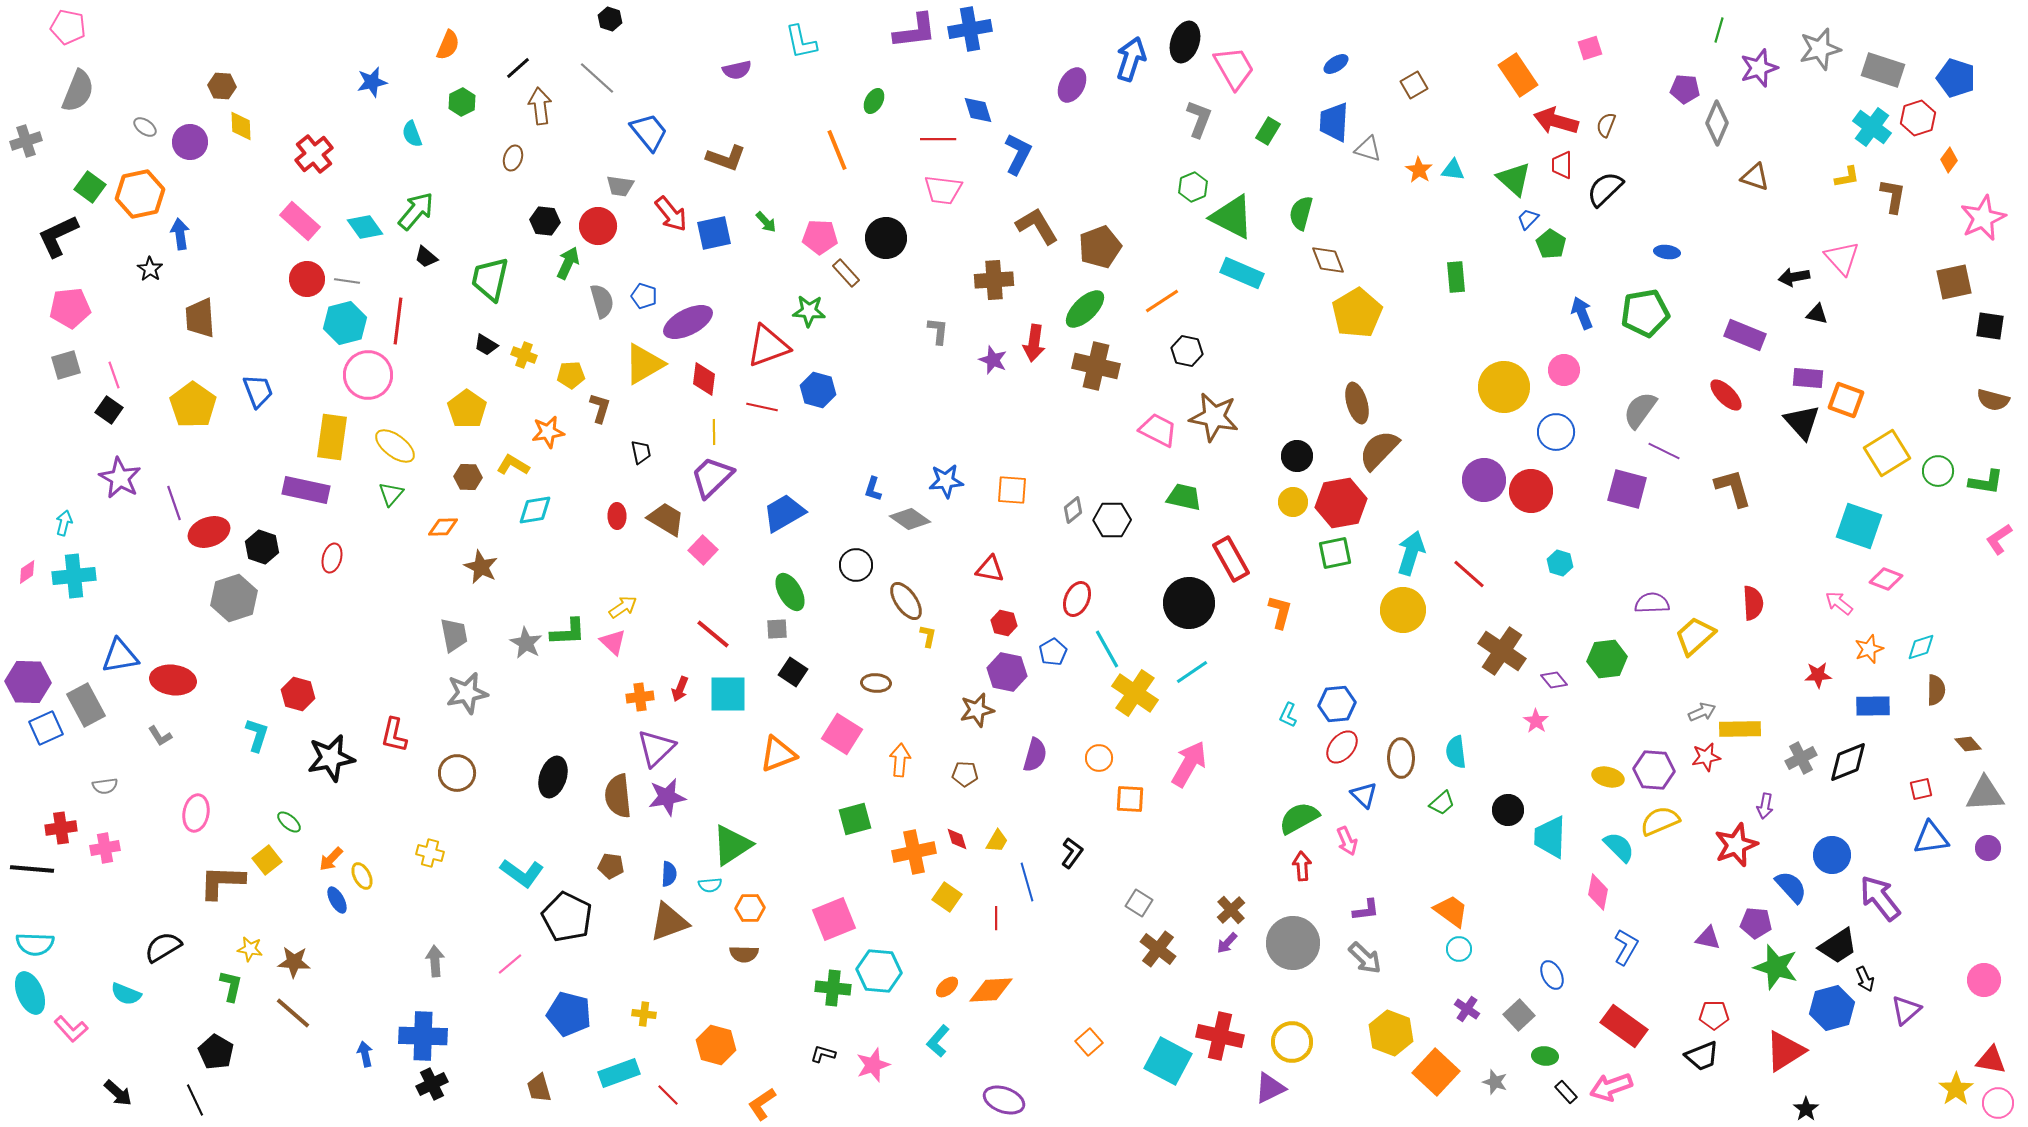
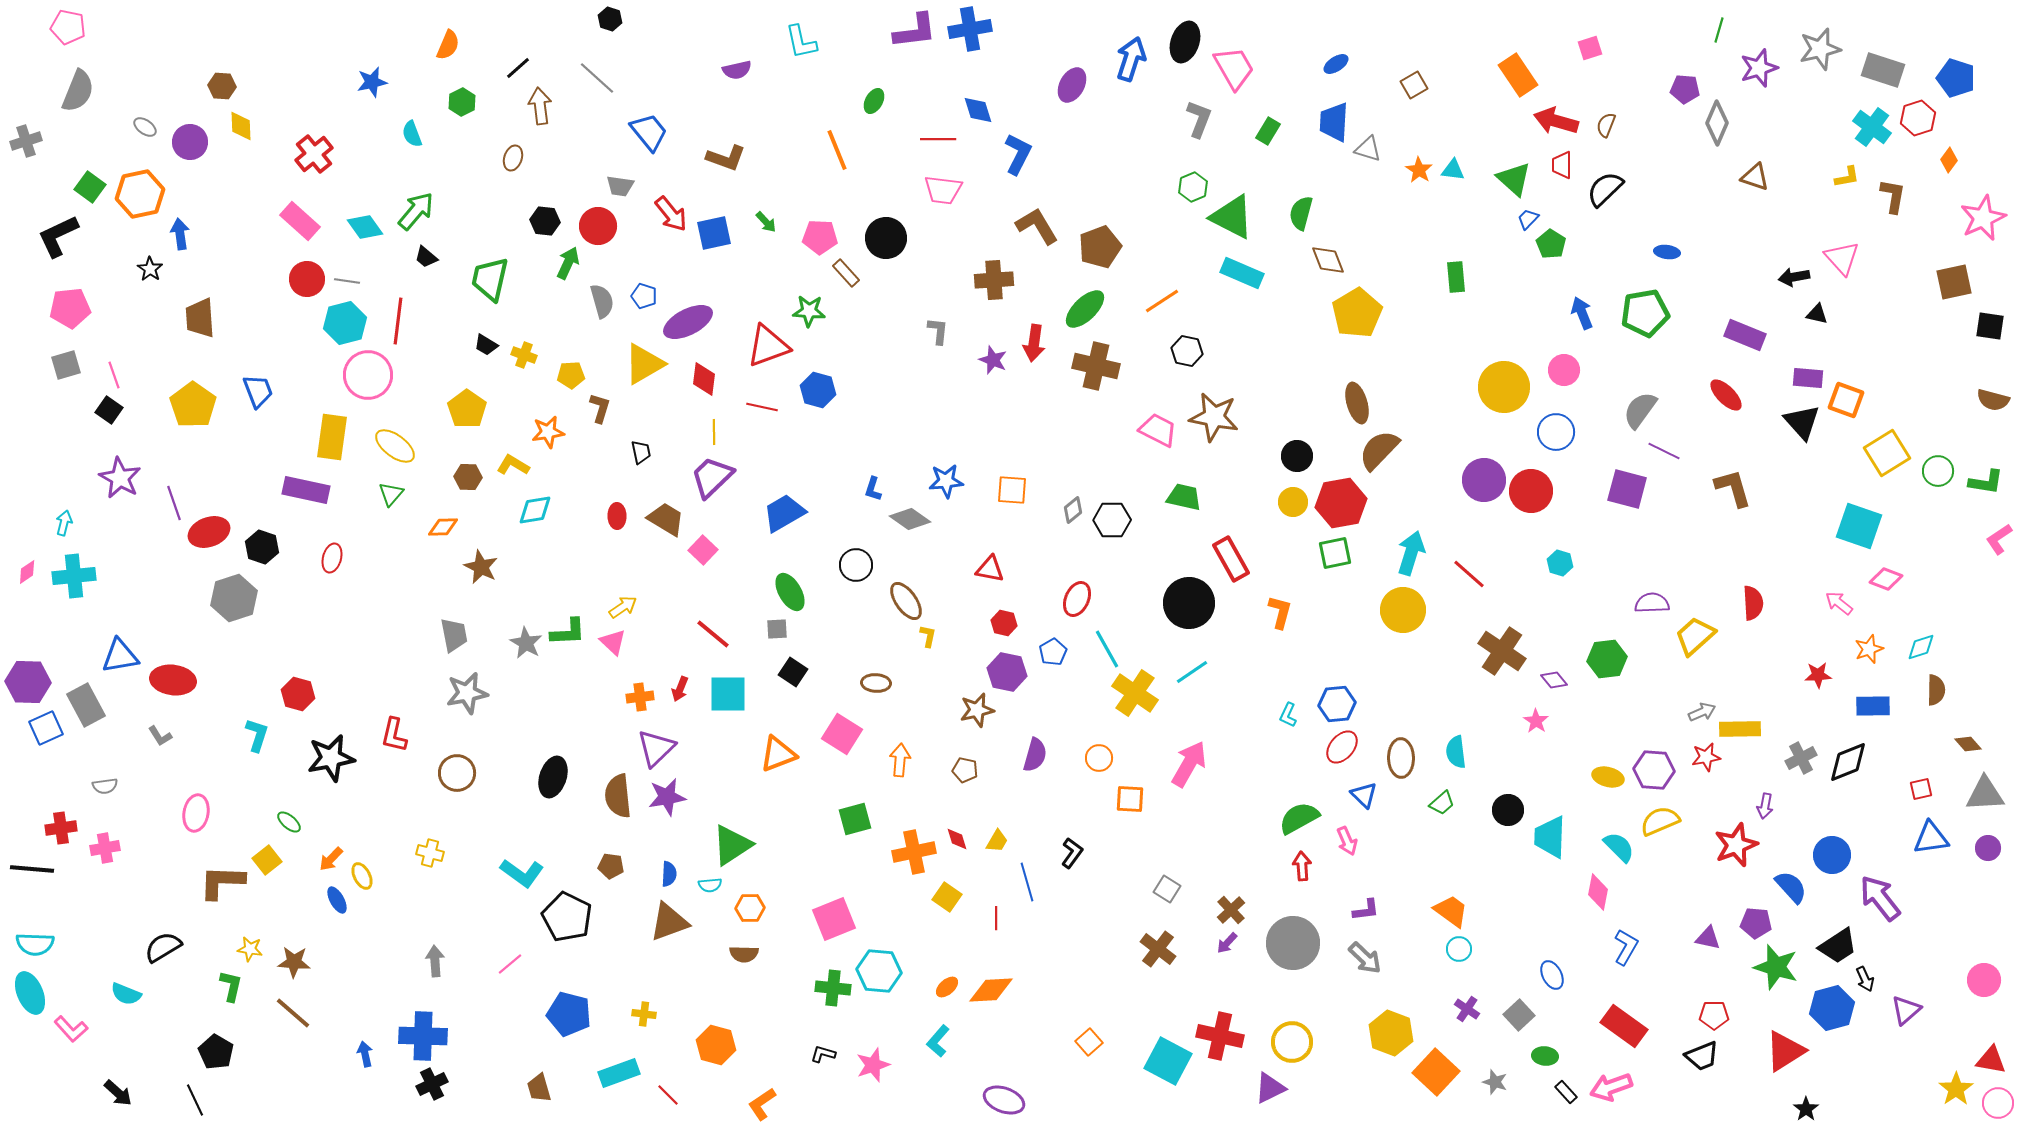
brown pentagon at (965, 774): moved 4 px up; rotated 10 degrees clockwise
gray square at (1139, 903): moved 28 px right, 14 px up
